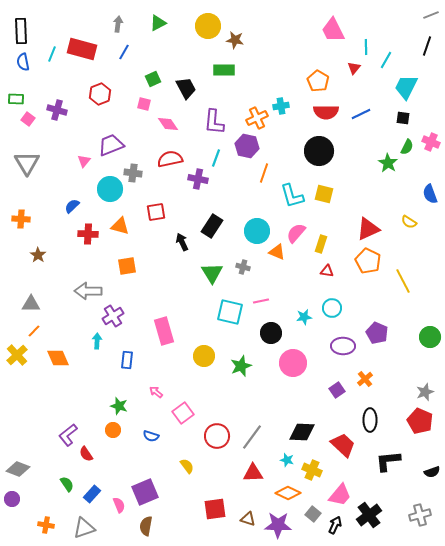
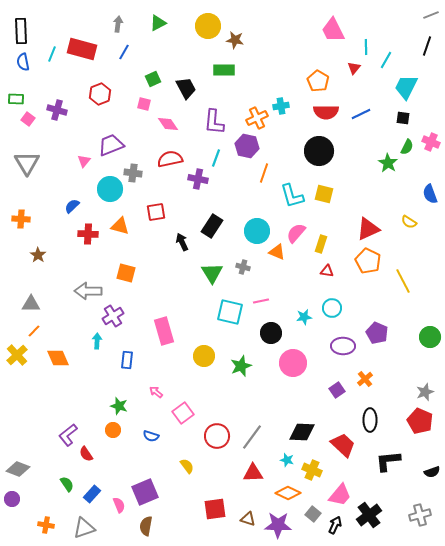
orange square at (127, 266): moved 1 px left, 7 px down; rotated 24 degrees clockwise
